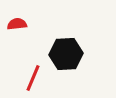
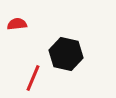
black hexagon: rotated 16 degrees clockwise
